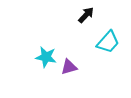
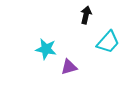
black arrow: rotated 30 degrees counterclockwise
cyan star: moved 8 px up
